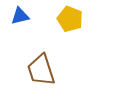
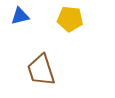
yellow pentagon: rotated 15 degrees counterclockwise
